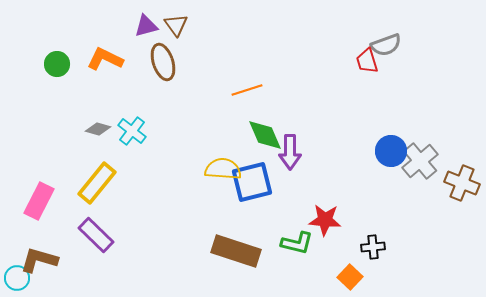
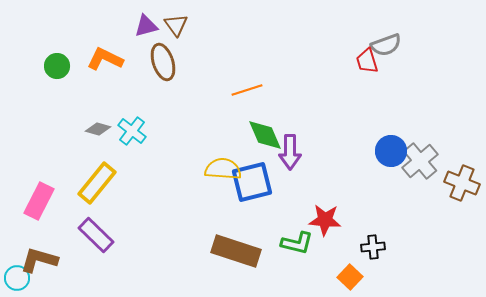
green circle: moved 2 px down
